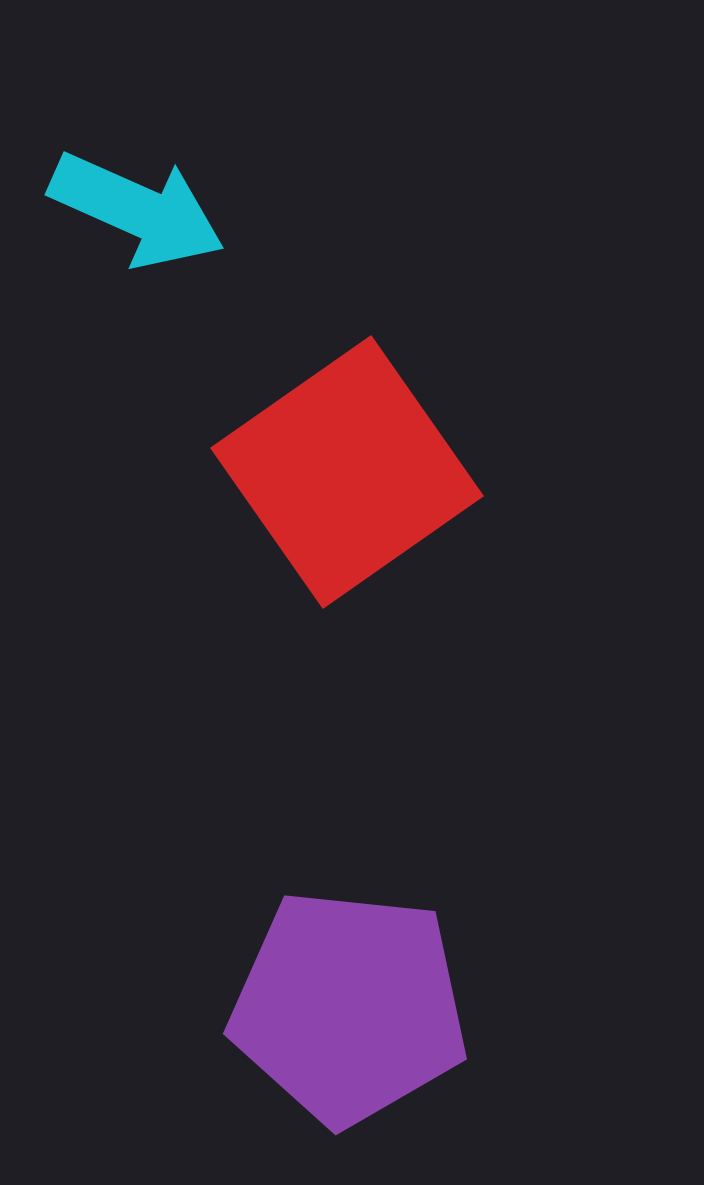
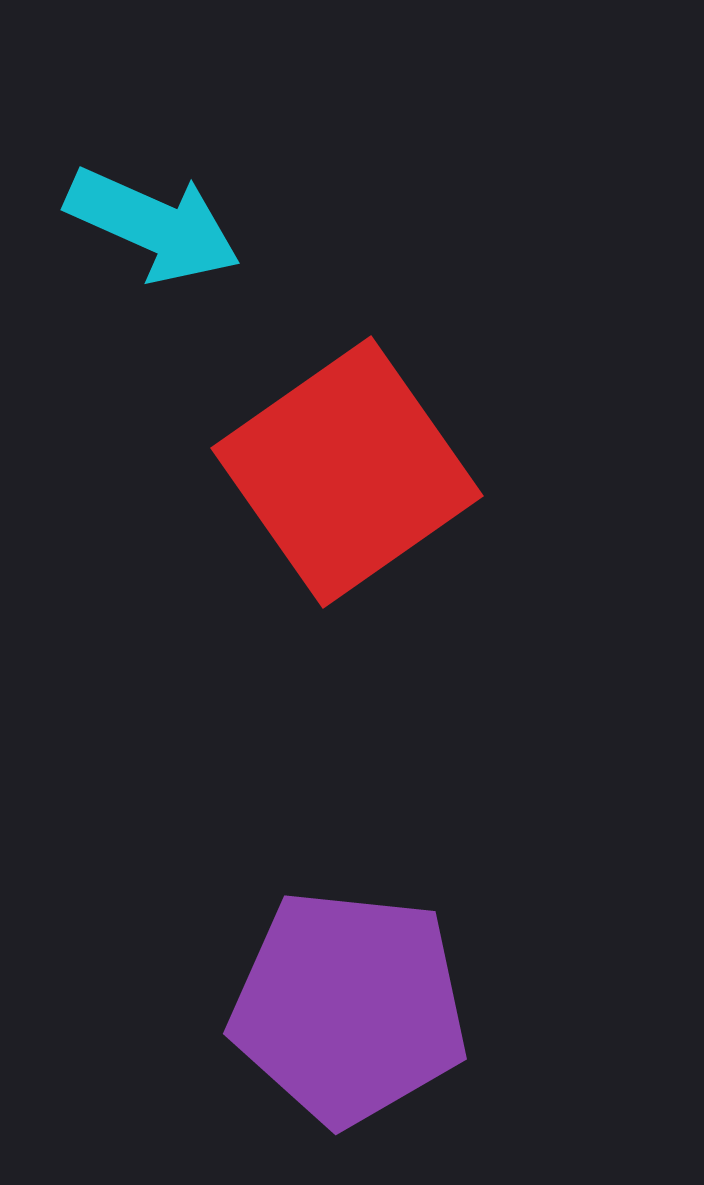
cyan arrow: moved 16 px right, 15 px down
